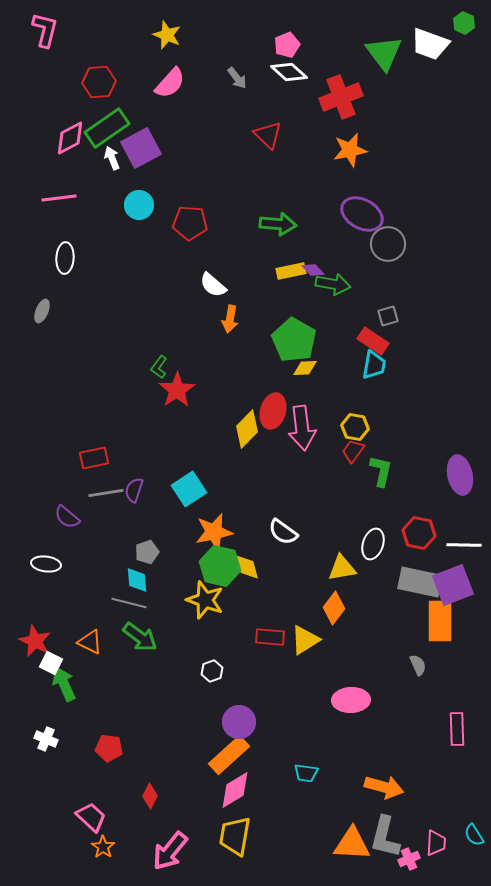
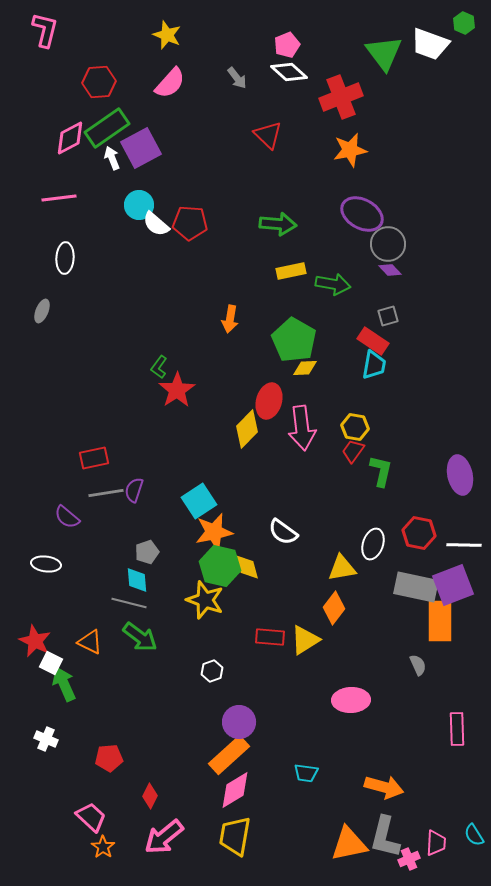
purple diamond at (313, 270): moved 77 px right
white semicircle at (213, 285): moved 57 px left, 61 px up
red ellipse at (273, 411): moved 4 px left, 10 px up
cyan square at (189, 489): moved 10 px right, 12 px down
gray rectangle at (420, 582): moved 4 px left, 5 px down
red pentagon at (109, 748): moved 10 px down; rotated 12 degrees counterclockwise
orange triangle at (352, 844): moved 3 px left; rotated 15 degrees counterclockwise
pink arrow at (170, 851): moved 6 px left, 14 px up; rotated 12 degrees clockwise
